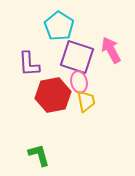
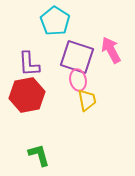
cyan pentagon: moved 4 px left, 5 px up
pink ellipse: moved 1 px left, 2 px up
red hexagon: moved 26 px left
yellow trapezoid: moved 1 px right, 1 px up
